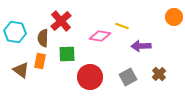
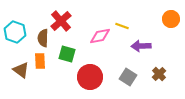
orange circle: moved 3 px left, 2 px down
cyan hexagon: rotated 10 degrees clockwise
pink diamond: rotated 20 degrees counterclockwise
green square: rotated 18 degrees clockwise
orange rectangle: rotated 14 degrees counterclockwise
gray square: rotated 30 degrees counterclockwise
